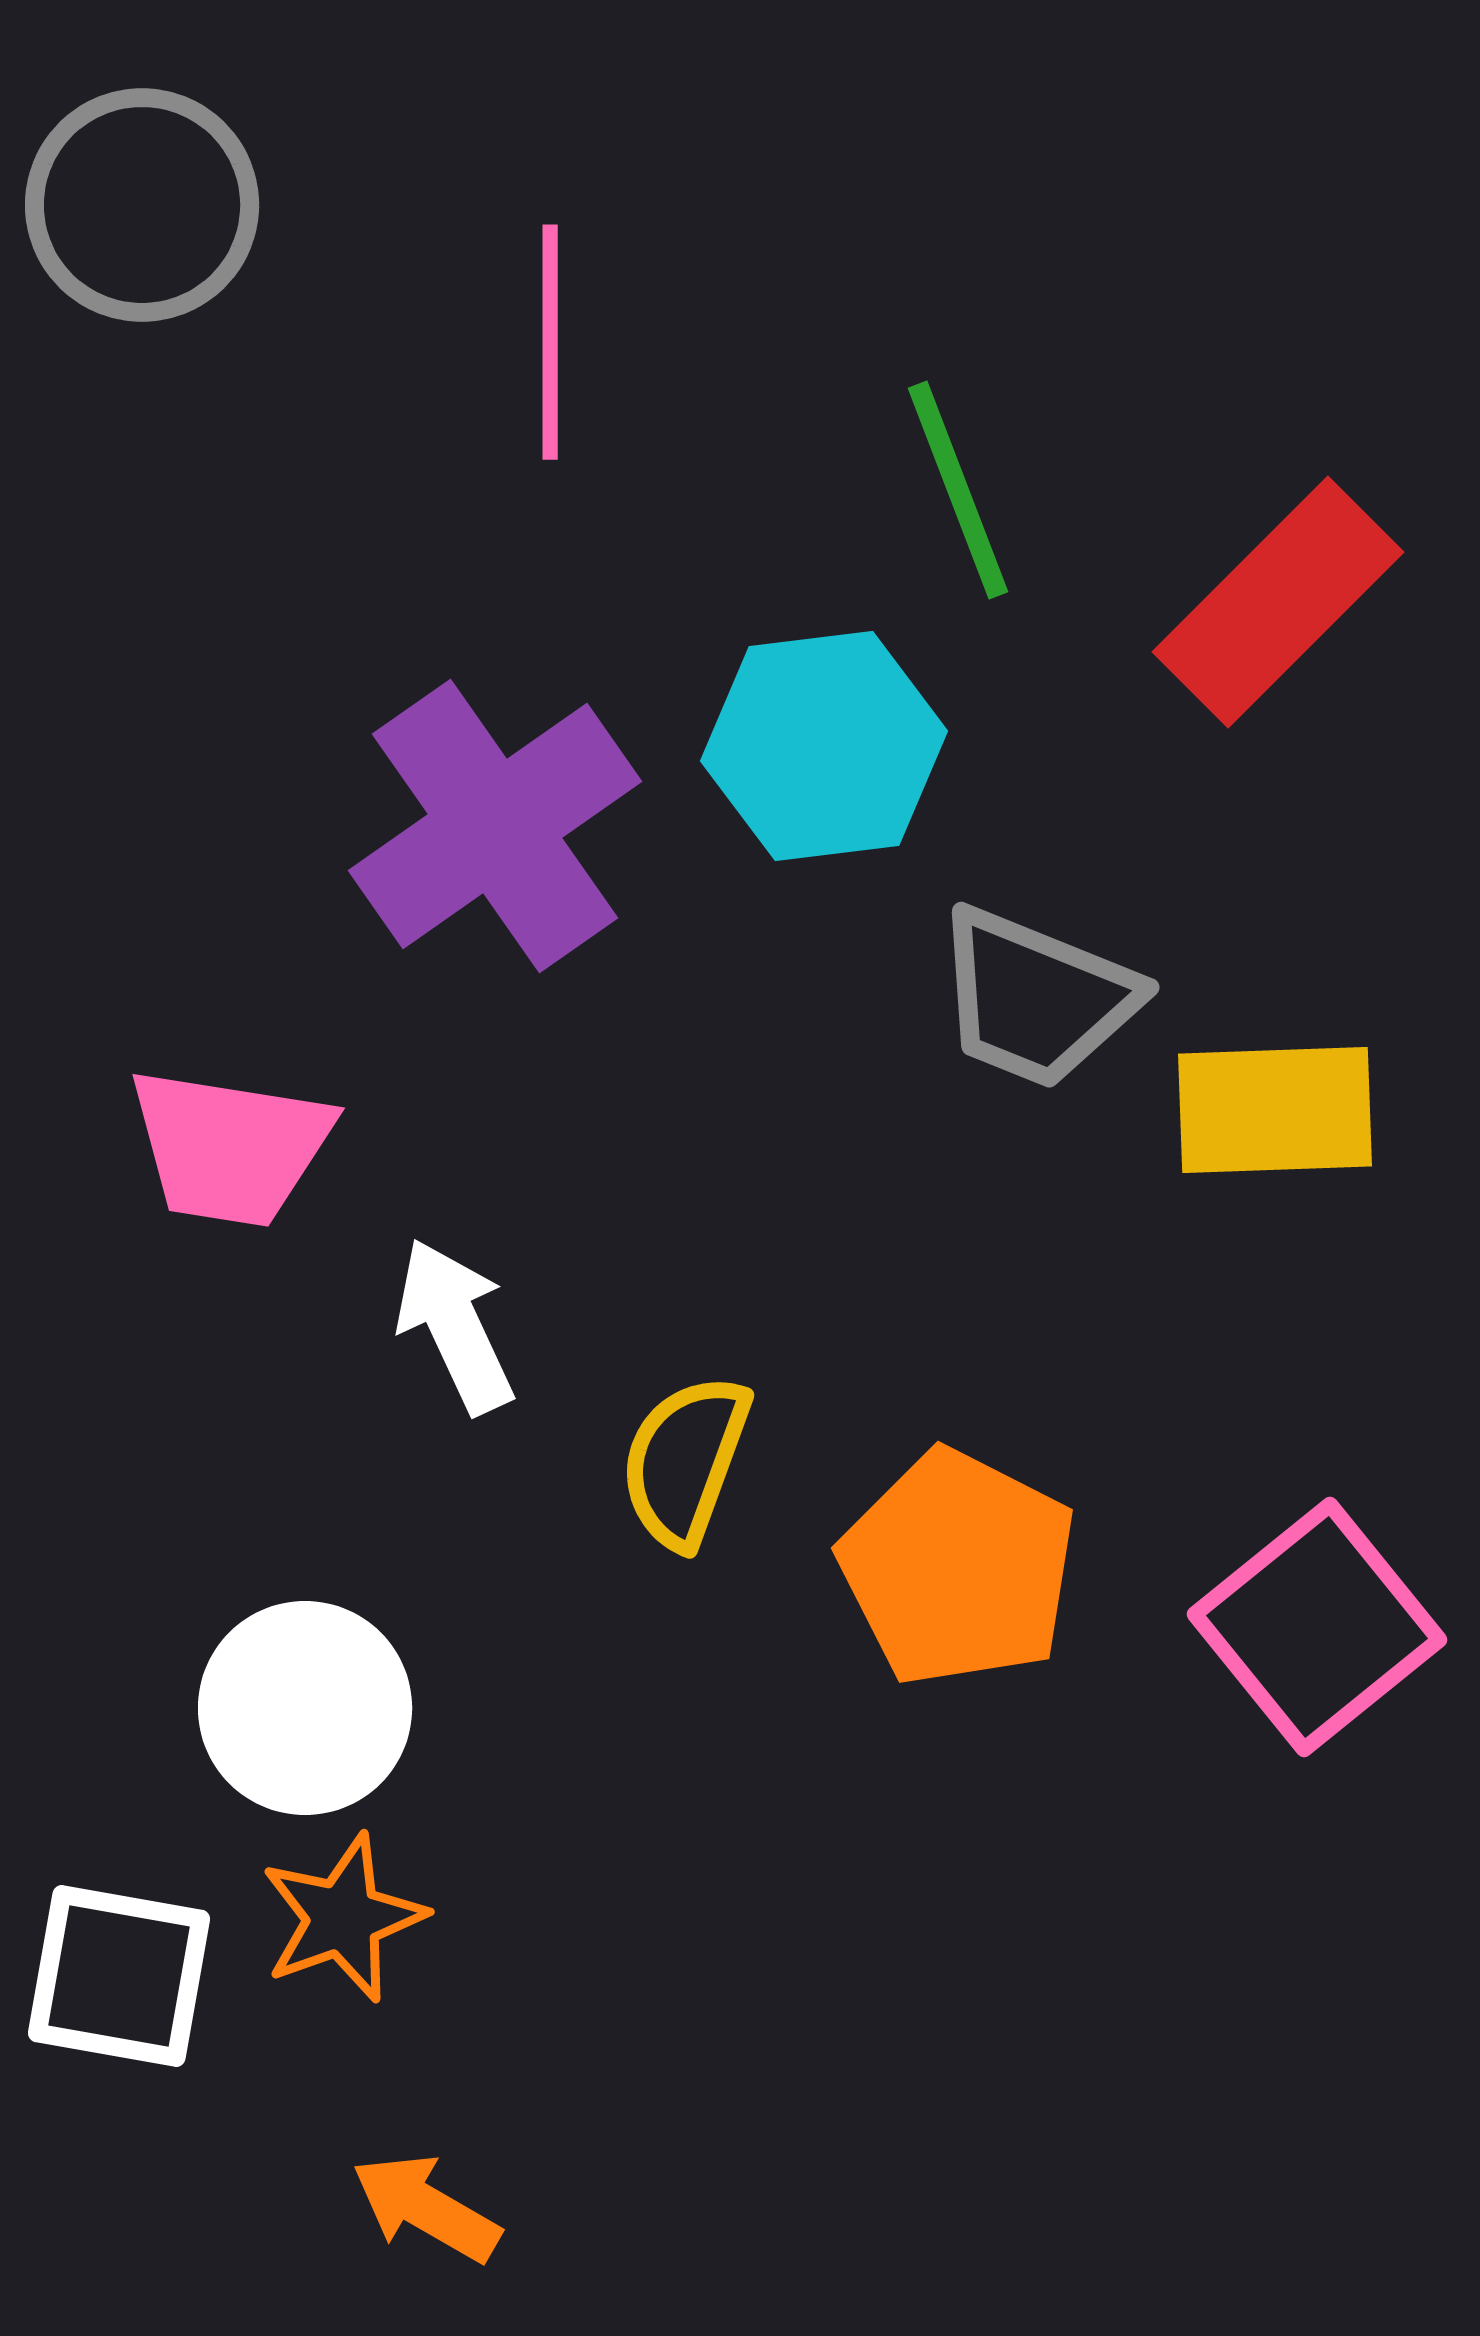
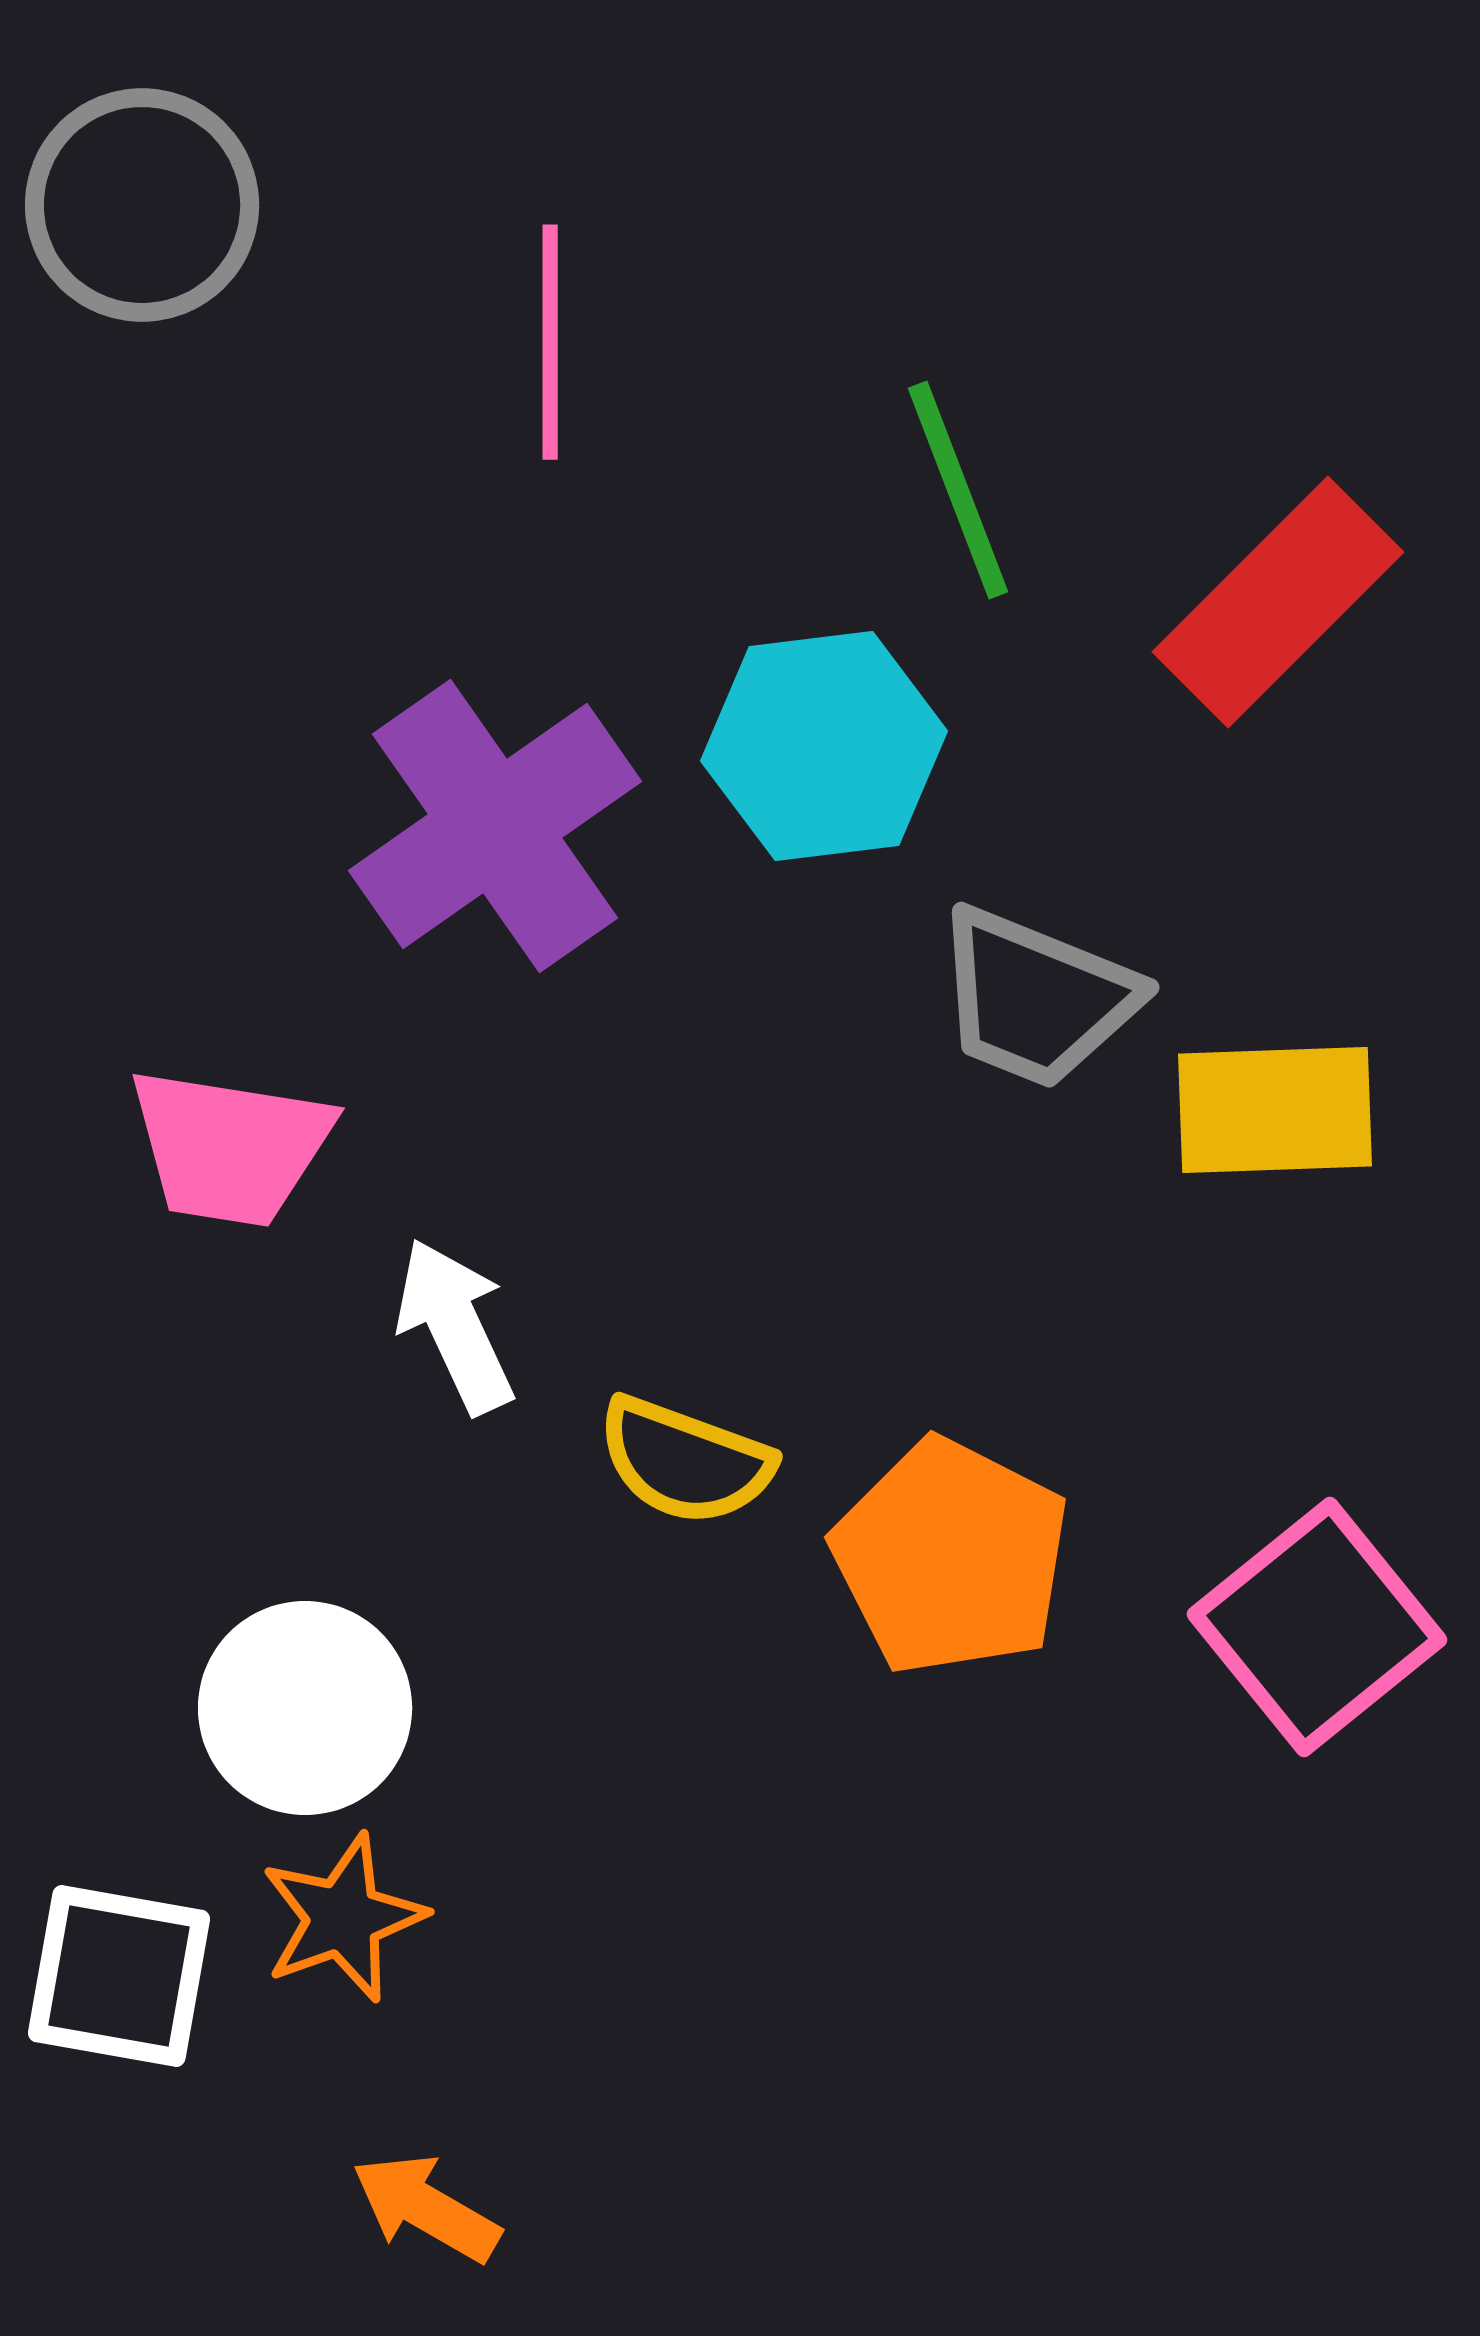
yellow semicircle: rotated 90 degrees counterclockwise
orange pentagon: moved 7 px left, 11 px up
